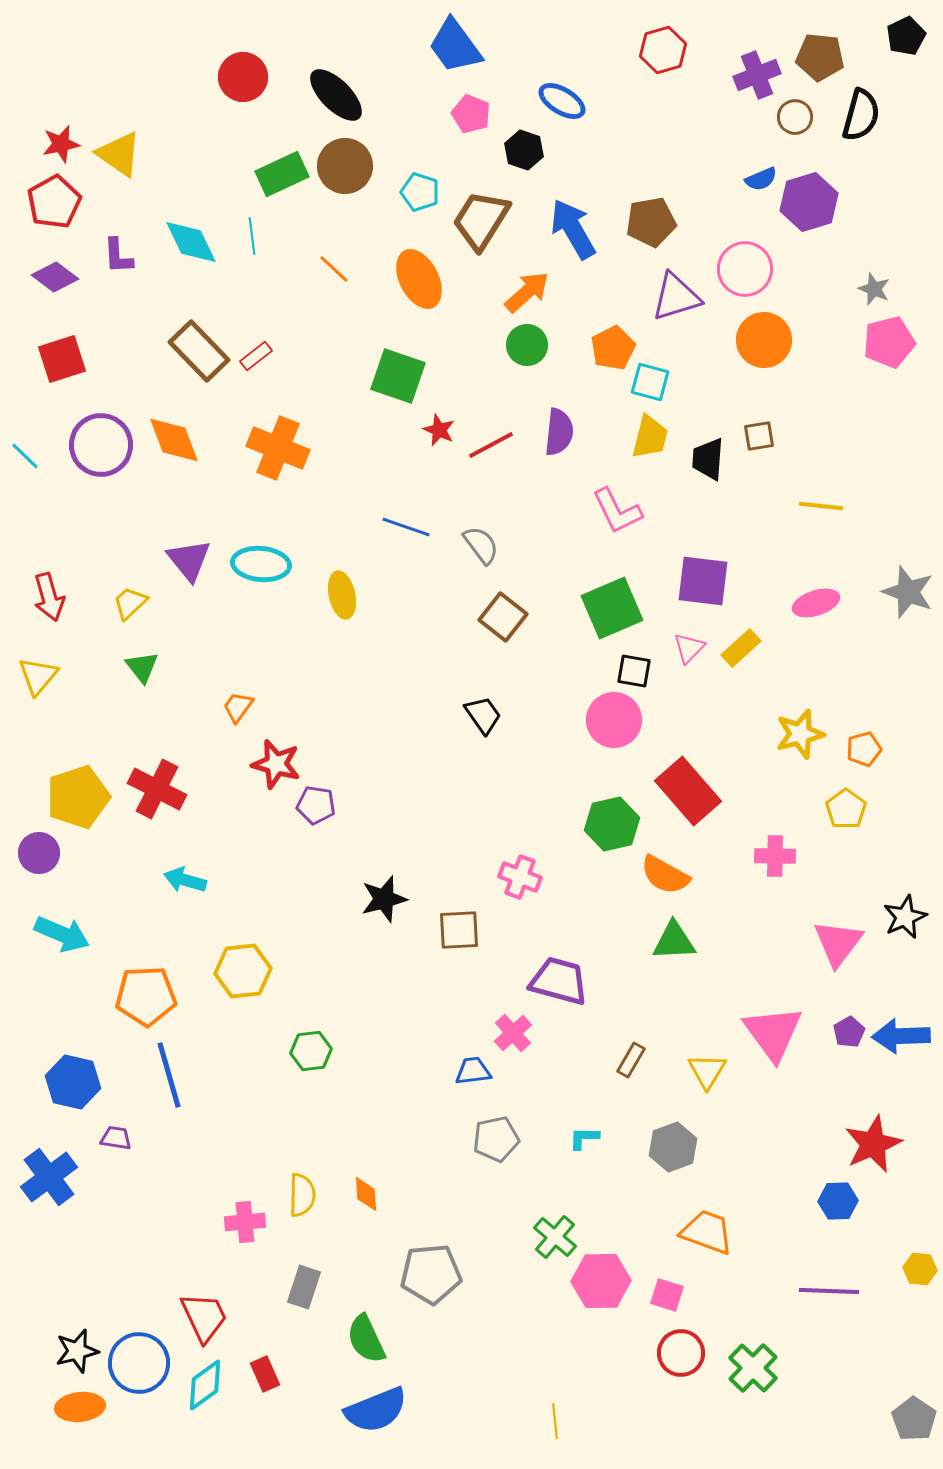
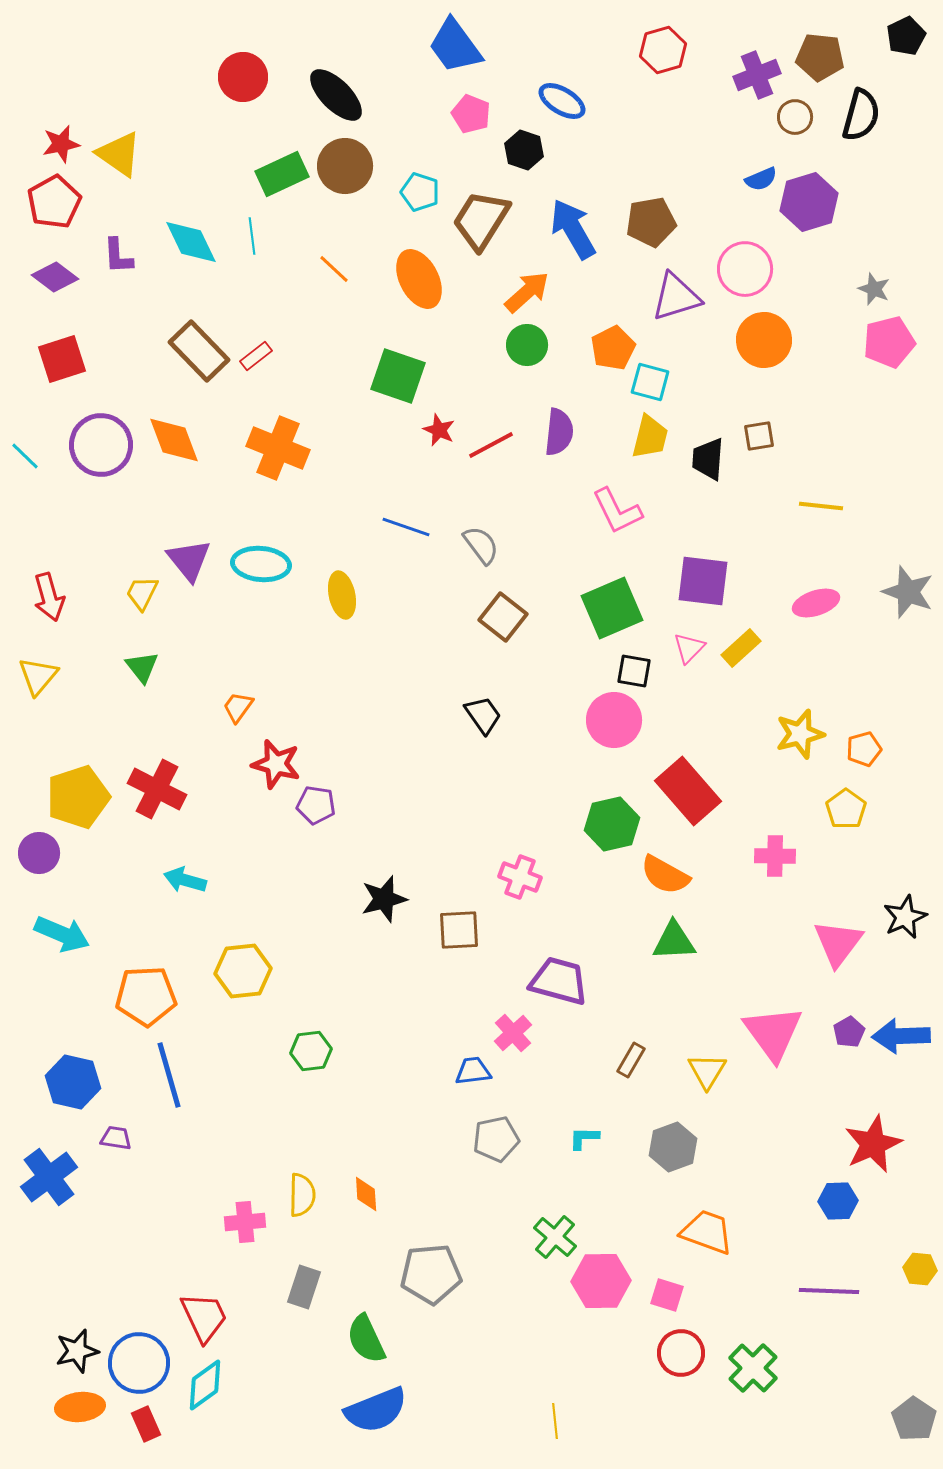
yellow trapezoid at (130, 603): moved 12 px right, 10 px up; rotated 21 degrees counterclockwise
red rectangle at (265, 1374): moved 119 px left, 50 px down
